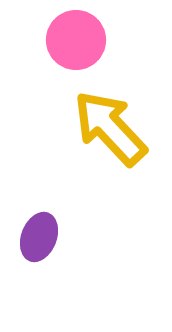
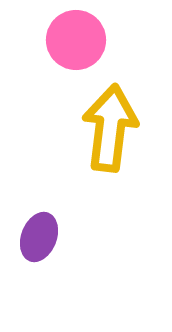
yellow arrow: rotated 50 degrees clockwise
